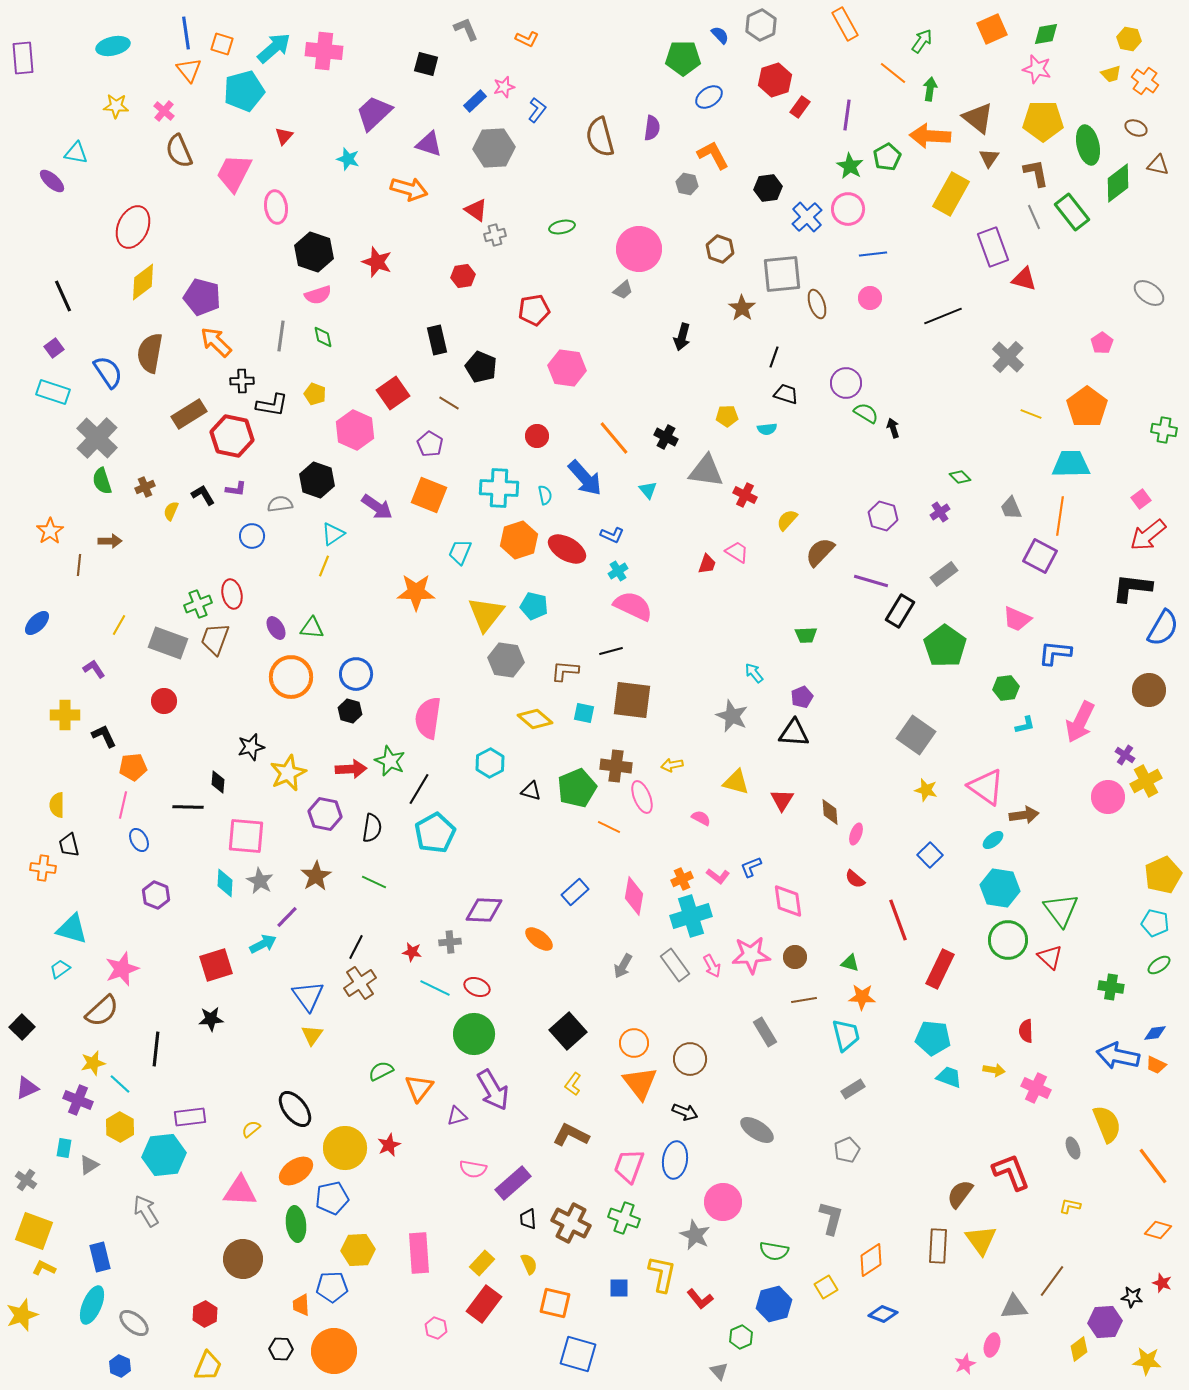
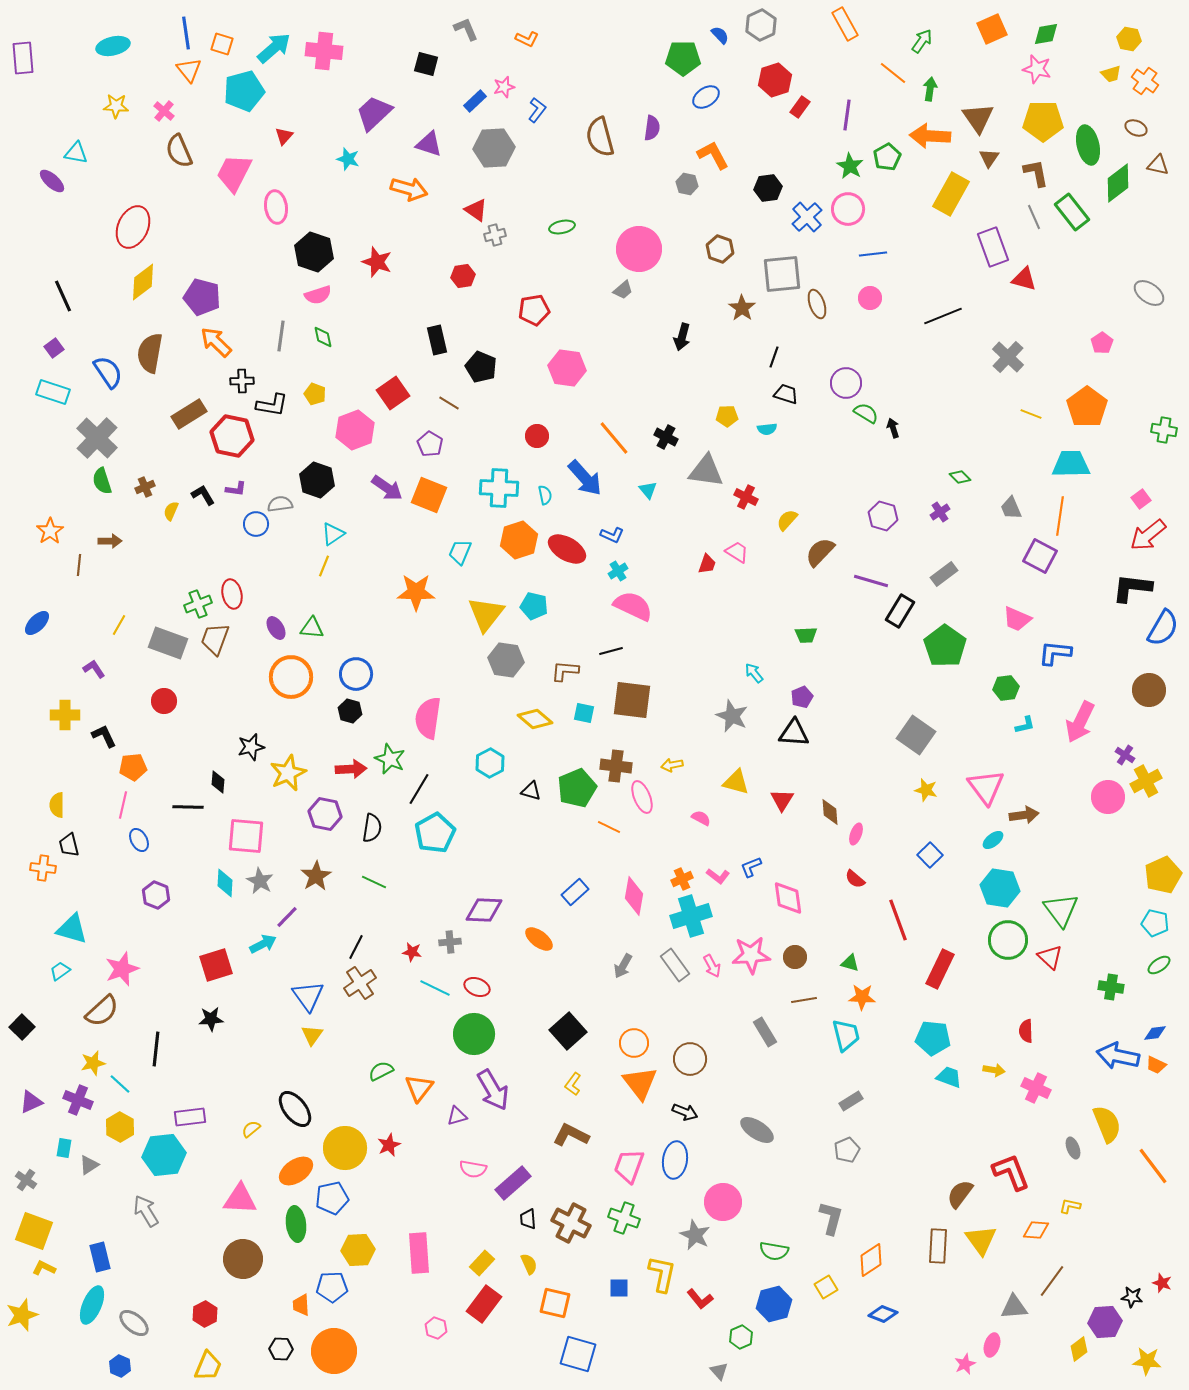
blue ellipse at (709, 97): moved 3 px left
brown triangle at (978, 118): rotated 16 degrees clockwise
pink hexagon at (355, 430): rotated 15 degrees clockwise
red cross at (745, 495): moved 1 px right, 2 px down
purple arrow at (377, 507): moved 10 px right, 19 px up
blue circle at (252, 536): moved 4 px right, 12 px up
green star at (390, 761): moved 2 px up
pink triangle at (986, 787): rotated 18 degrees clockwise
pink diamond at (788, 901): moved 3 px up
cyan trapezoid at (60, 969): moved 2 px down
purple triangle at (27, 1088): moved 4 px right, 14 px down
gray rectangle at (853, 1089): moved 2 px left, 12 px down
pink triangle at (240, 1191): moved 8 px down
orange diamond at (1158, 1230): moved 122 px left; rotated 12 degrees counterclockwise
